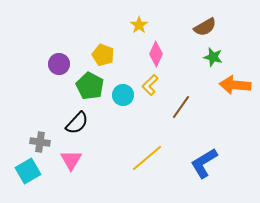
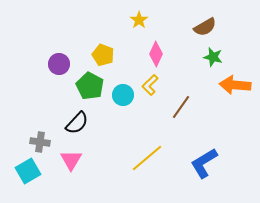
yellow star: moved 5 px up
